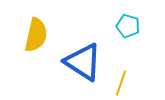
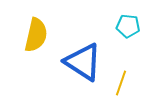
cyan pentagon: rotated 10 degrees counterclockwise
